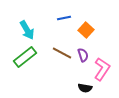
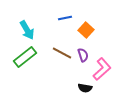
blue line: moved 1 px right
pink L-shape: rotated 15 degrees clockwise
